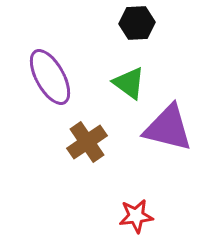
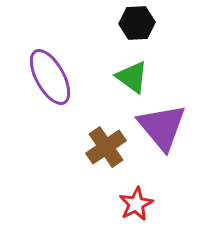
green triangle: moved 3 px right, 6 px up
purple triangle: moved 6 px left, 1 px up; rotated 36 degrees clockwise
brown cross: moved 19 px right, 5 px down
red star: moved 12 px up; rotated 20 degrees counterclockwise
